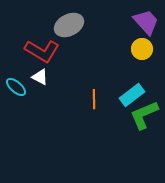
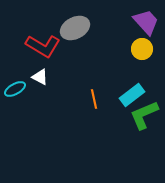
gray ellipse: moved 6 px right, 3 px down
red L-shape: moved 1 px right, 5 px up
cyan ellipse: moved 1 px left, 2 px down; rotated 70 degrees counterclockwise
orange line: rotated 12 degrees counterclockwise
